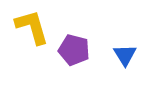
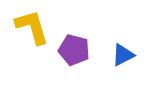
blue triangle: moved 2 px left; rotated 35 degrees clockwise
